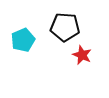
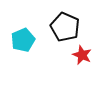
black pentagon: rotated 20 degrees clockwise
